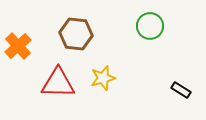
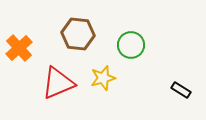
green circle: moved 19 px left, 19 px down
brown hexagon: moved 2 px right
orange cross: moved 1 px right, 2 px down
red triangle: rotated 24 degrees counterclockwise
